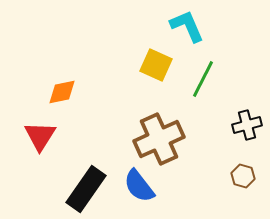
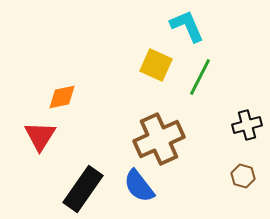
green line: moved 3 px left, 2 px up
orange diamond: moved 5 px down
black rectangle: moved 3 px left
